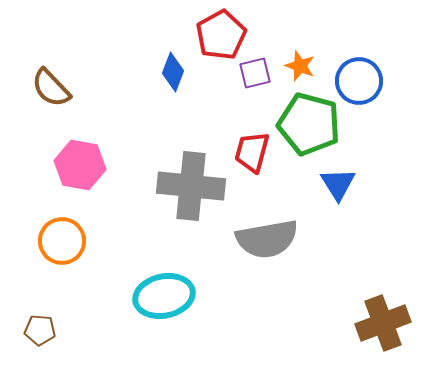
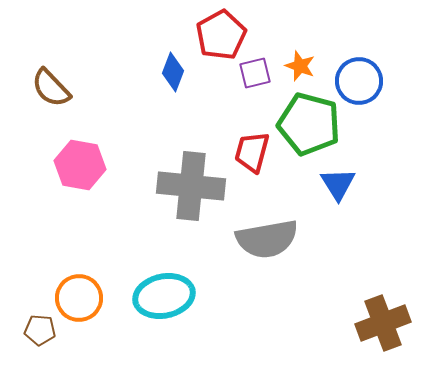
orange circle: moved 17 px right, 57 px down
